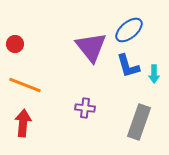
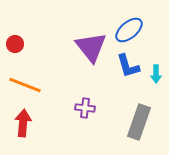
cyan arrow: moved 2 px right
